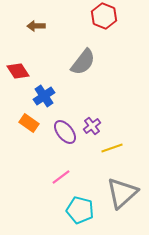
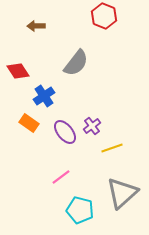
gray semicircle: moved 7 px left, 1 px down
